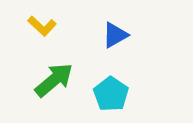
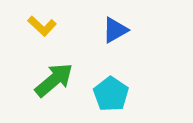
blue triangle: moved 5 px up
